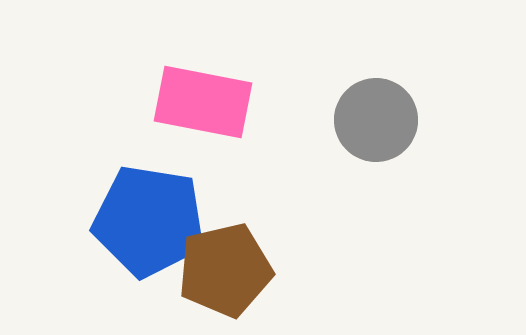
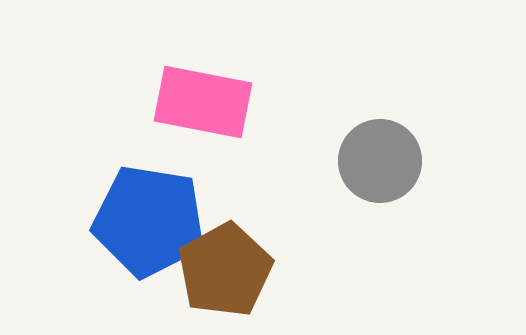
gray circle: moved 4 px right, 41 px down
brown pentagon: rotated 16 degrees counterclockwise
